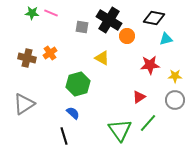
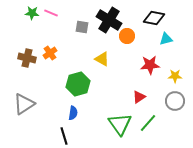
yellow triangle: moved 1 px down
gray circle: moved 1 px down
blue semicircle: rotated 56 degrees clockwise
green triangle: moved 6 px up
